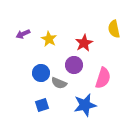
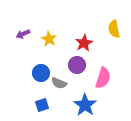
purple circle: moved 3 px right
blue star: rotated 25 degrees counterclockwise
